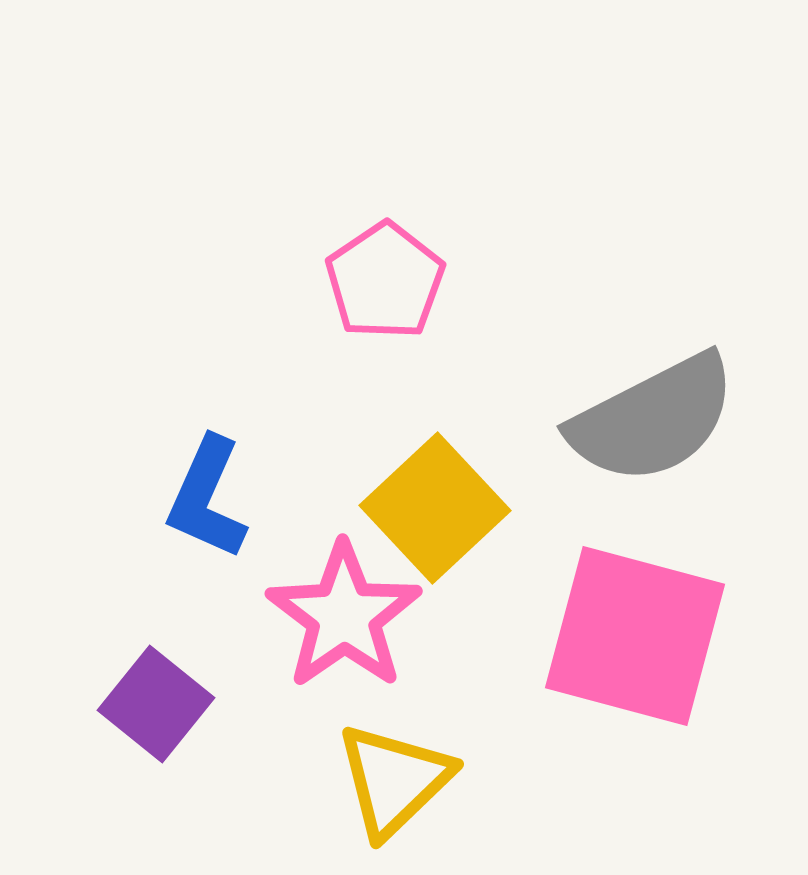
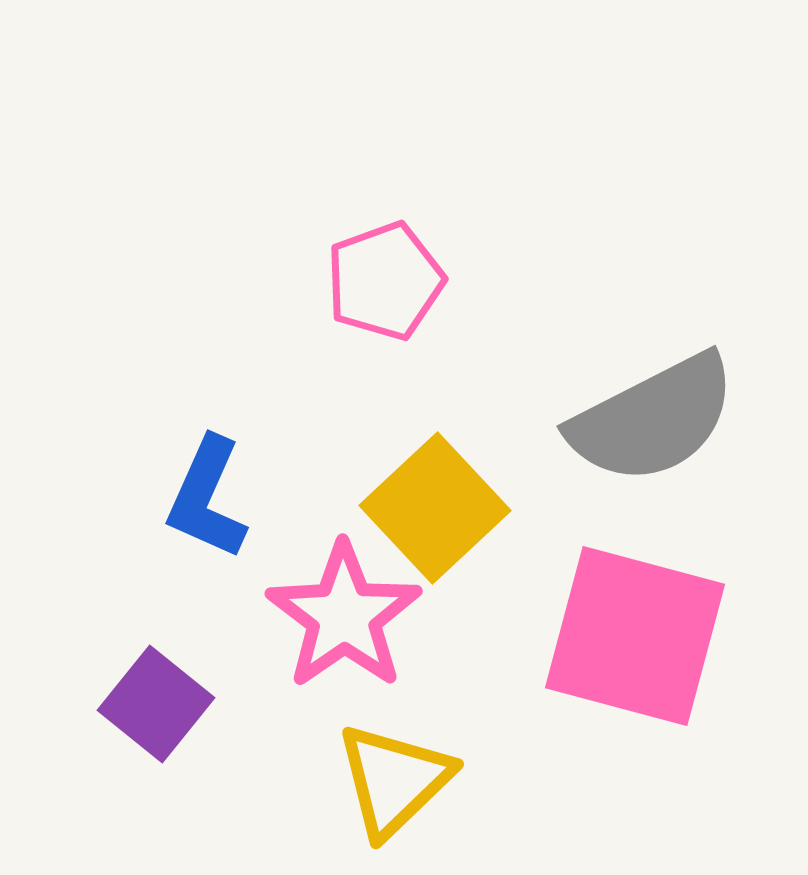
pink pentagon: rotated 14 degrees clockwise
